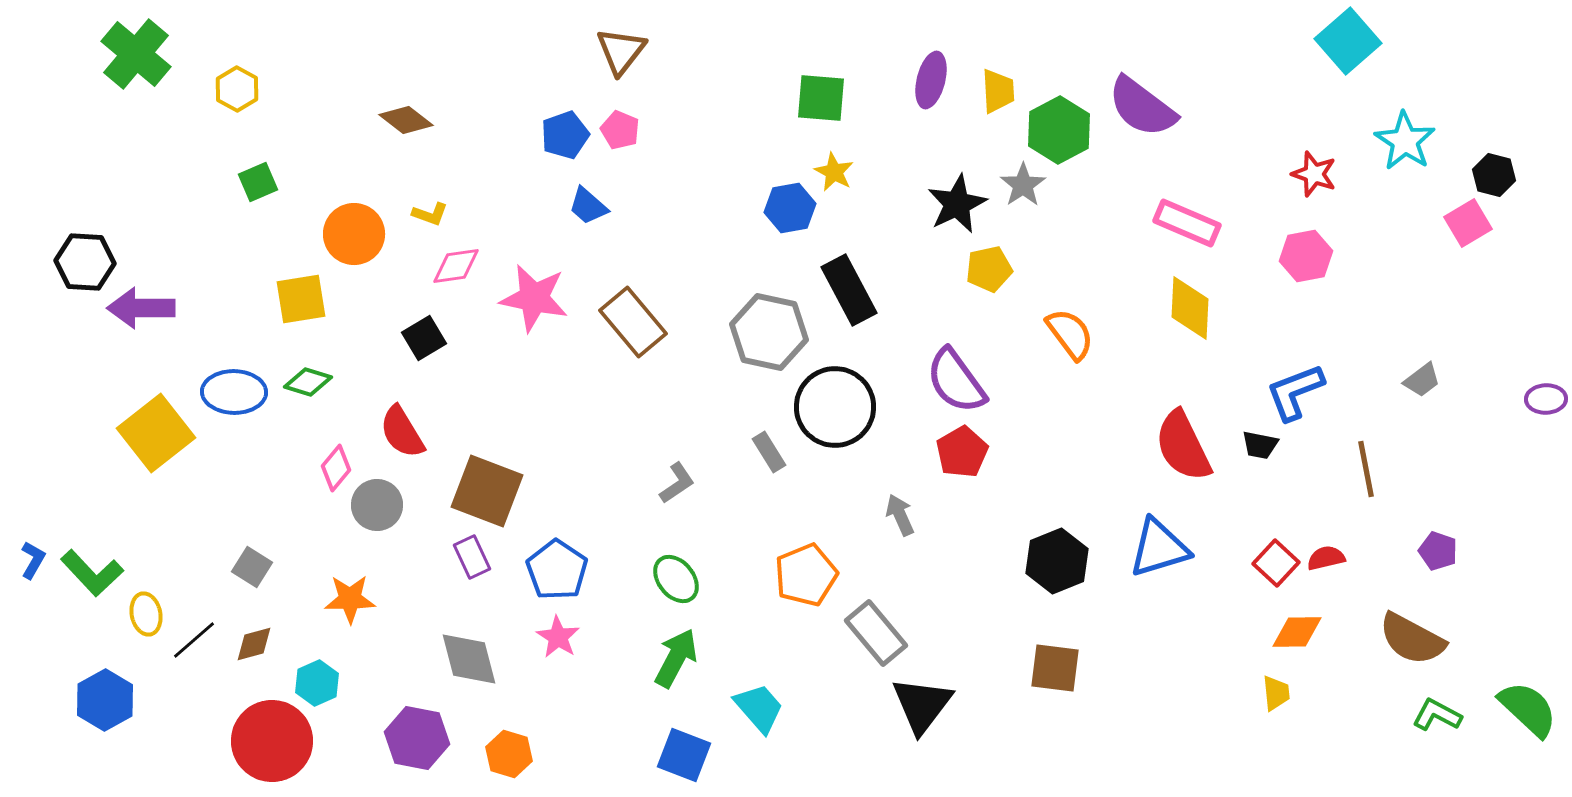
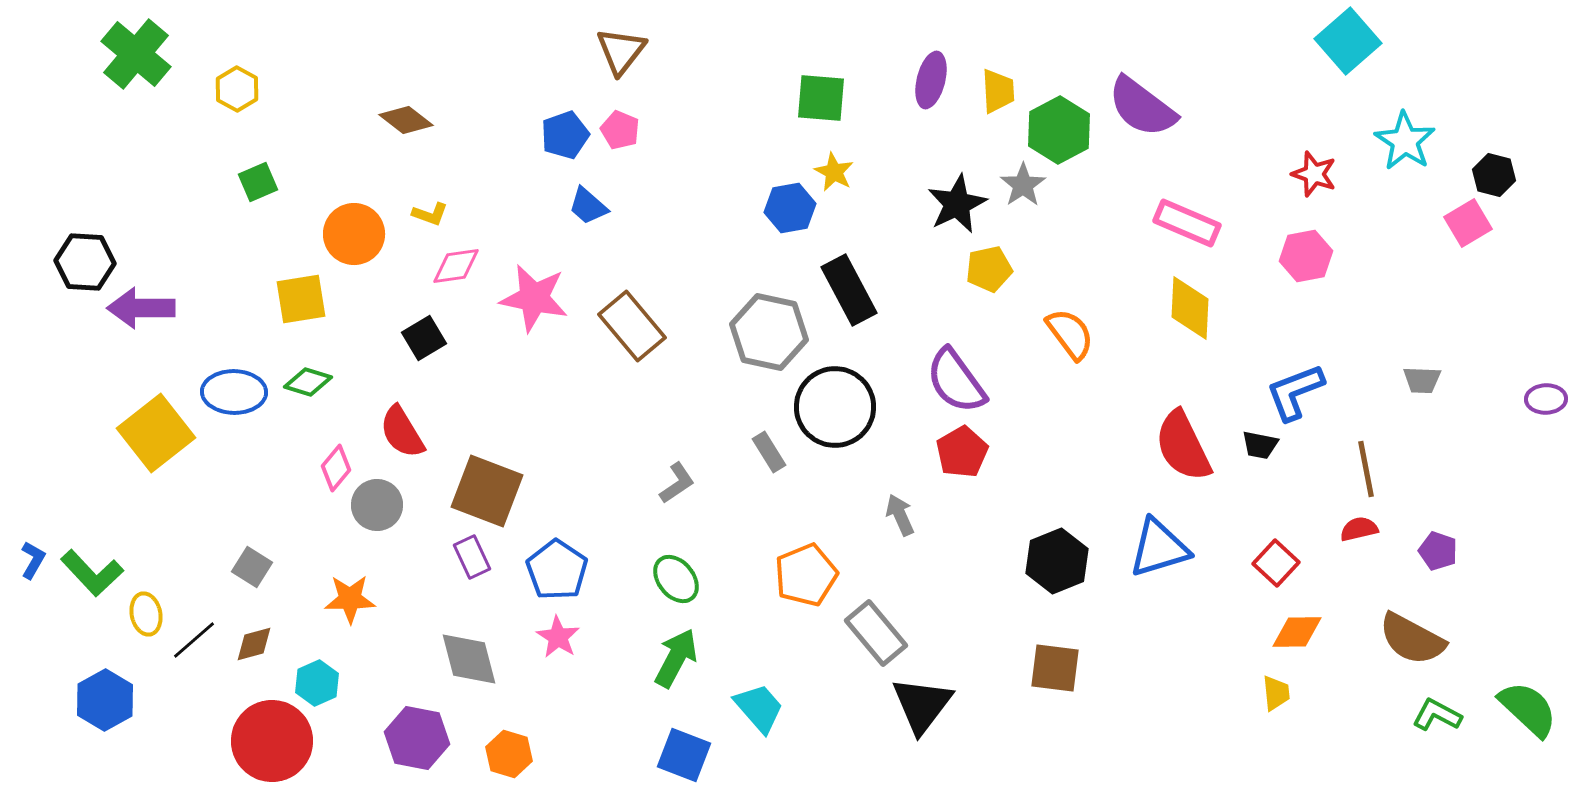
brown rectangle at (633, 322): moved 1 px left, 4 px down
gray trapezoid at (1422, 380): rotated 39 degrees clockwise
red semicircle at (1326, 558): moved 33 px right, 29 px up
